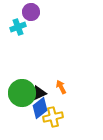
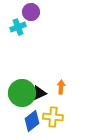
orange arrow: rotated 32 degrees clockwise
blue diamond: moved 8 px left, 13 px down
yellow cross: rotated 18 degrees clockwise
